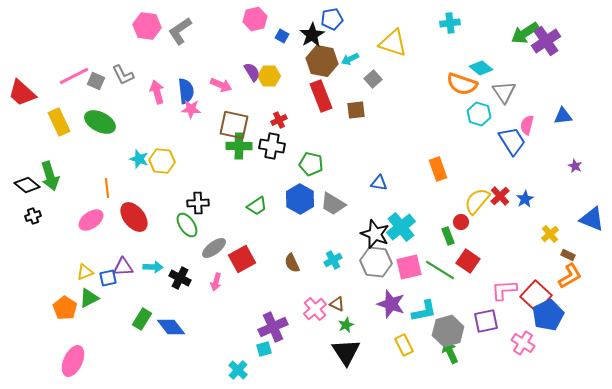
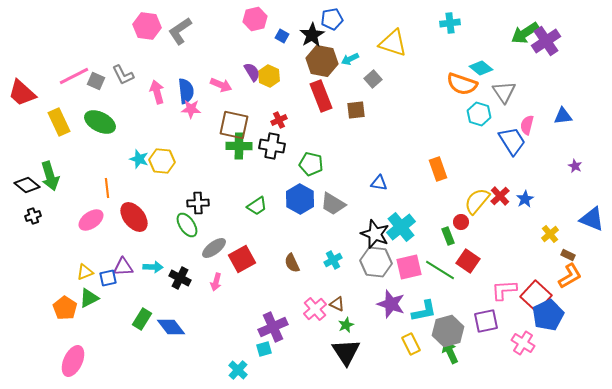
yellow hexagon at (269, 76): rotated 25 degrees clockwise
yellow rectangle at (404, 345): moved 7 px right, 1 px up
